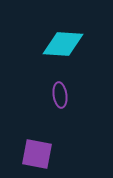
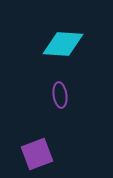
purple square: rotated 32 degrees counterclockwise
